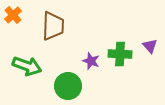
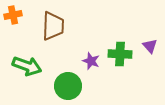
orange cross: rotated 30 degrees clockwise
